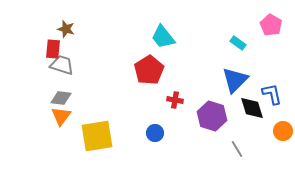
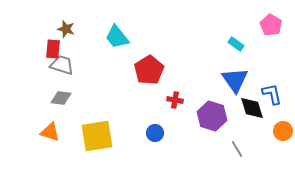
cyan trapezoid: moved 46 px left
cyan rectangle: moved 2 px left, 1 px down
blue triangle: rotated 20 degrees counterclockwise
orange triangle: moved 11 px left, 16 px down; rotated 50 degrees counterclockwise
